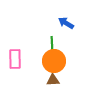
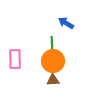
orange circle: moved 1 px left
